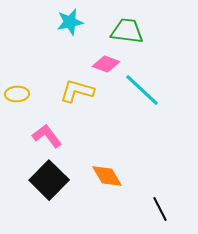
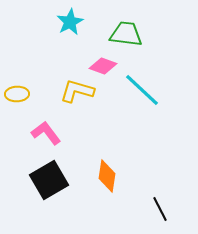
cyan star: rotated 16 degrees counterclockwise
green trapezoid: moved 1 px left, 3 px down
pink diamond: moved 3 px left, 2 px down
pink L-shape: moved 1 px left, 3 px up
orange diamond: rotated 40 degrees clockwise
black square: rotated 15 degrees clockwise
